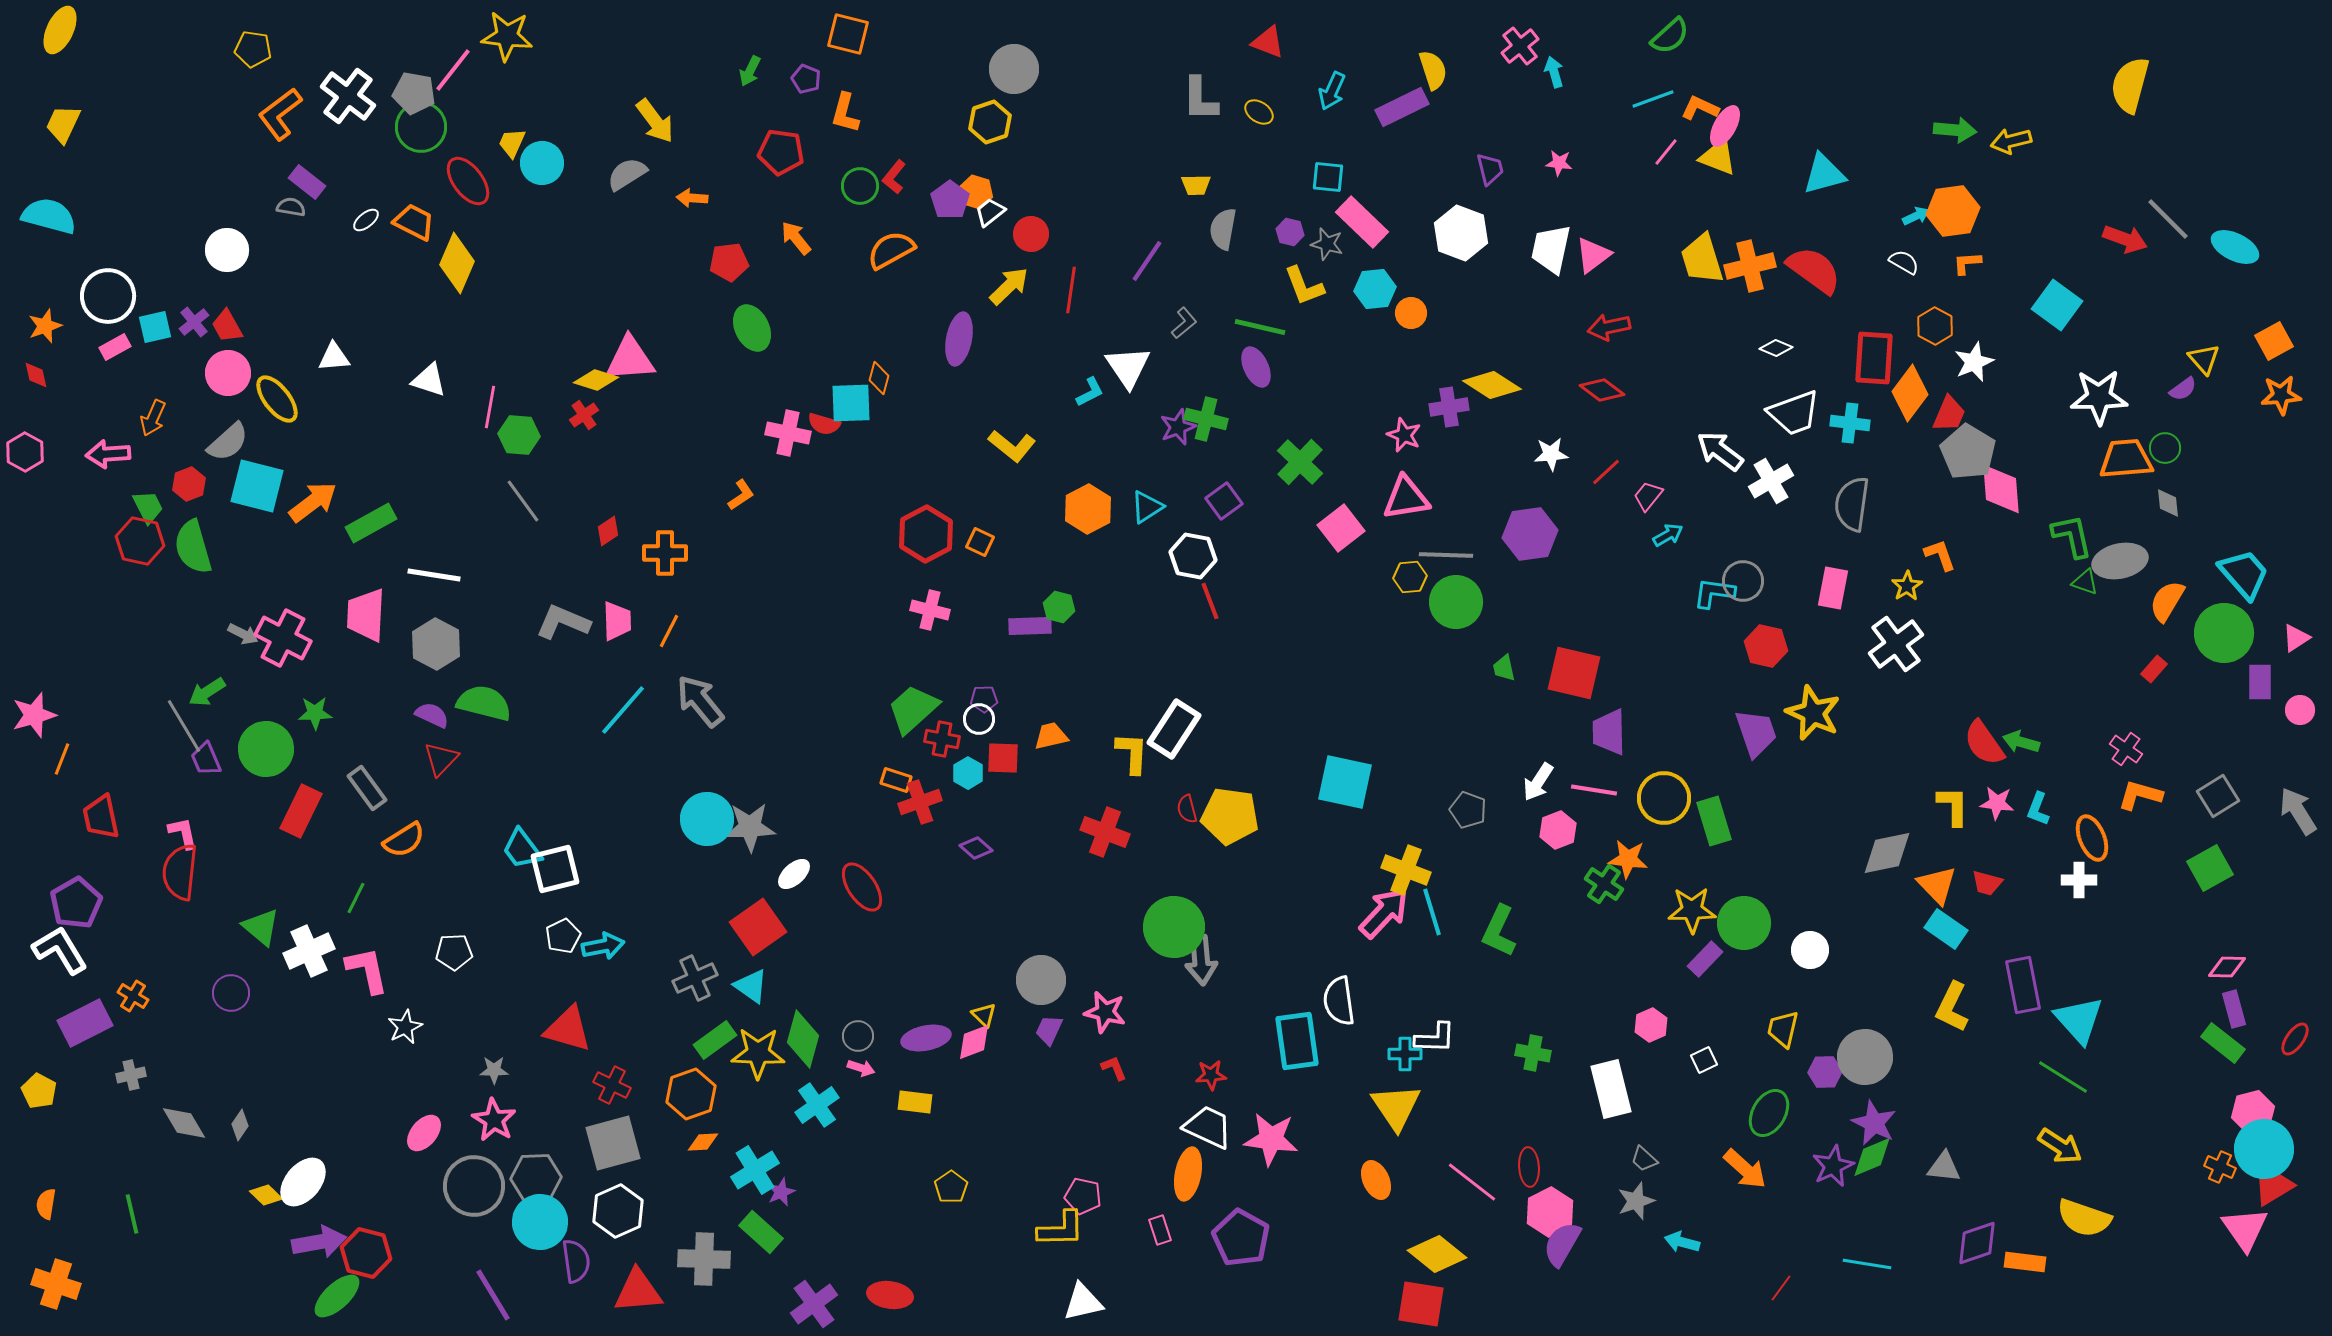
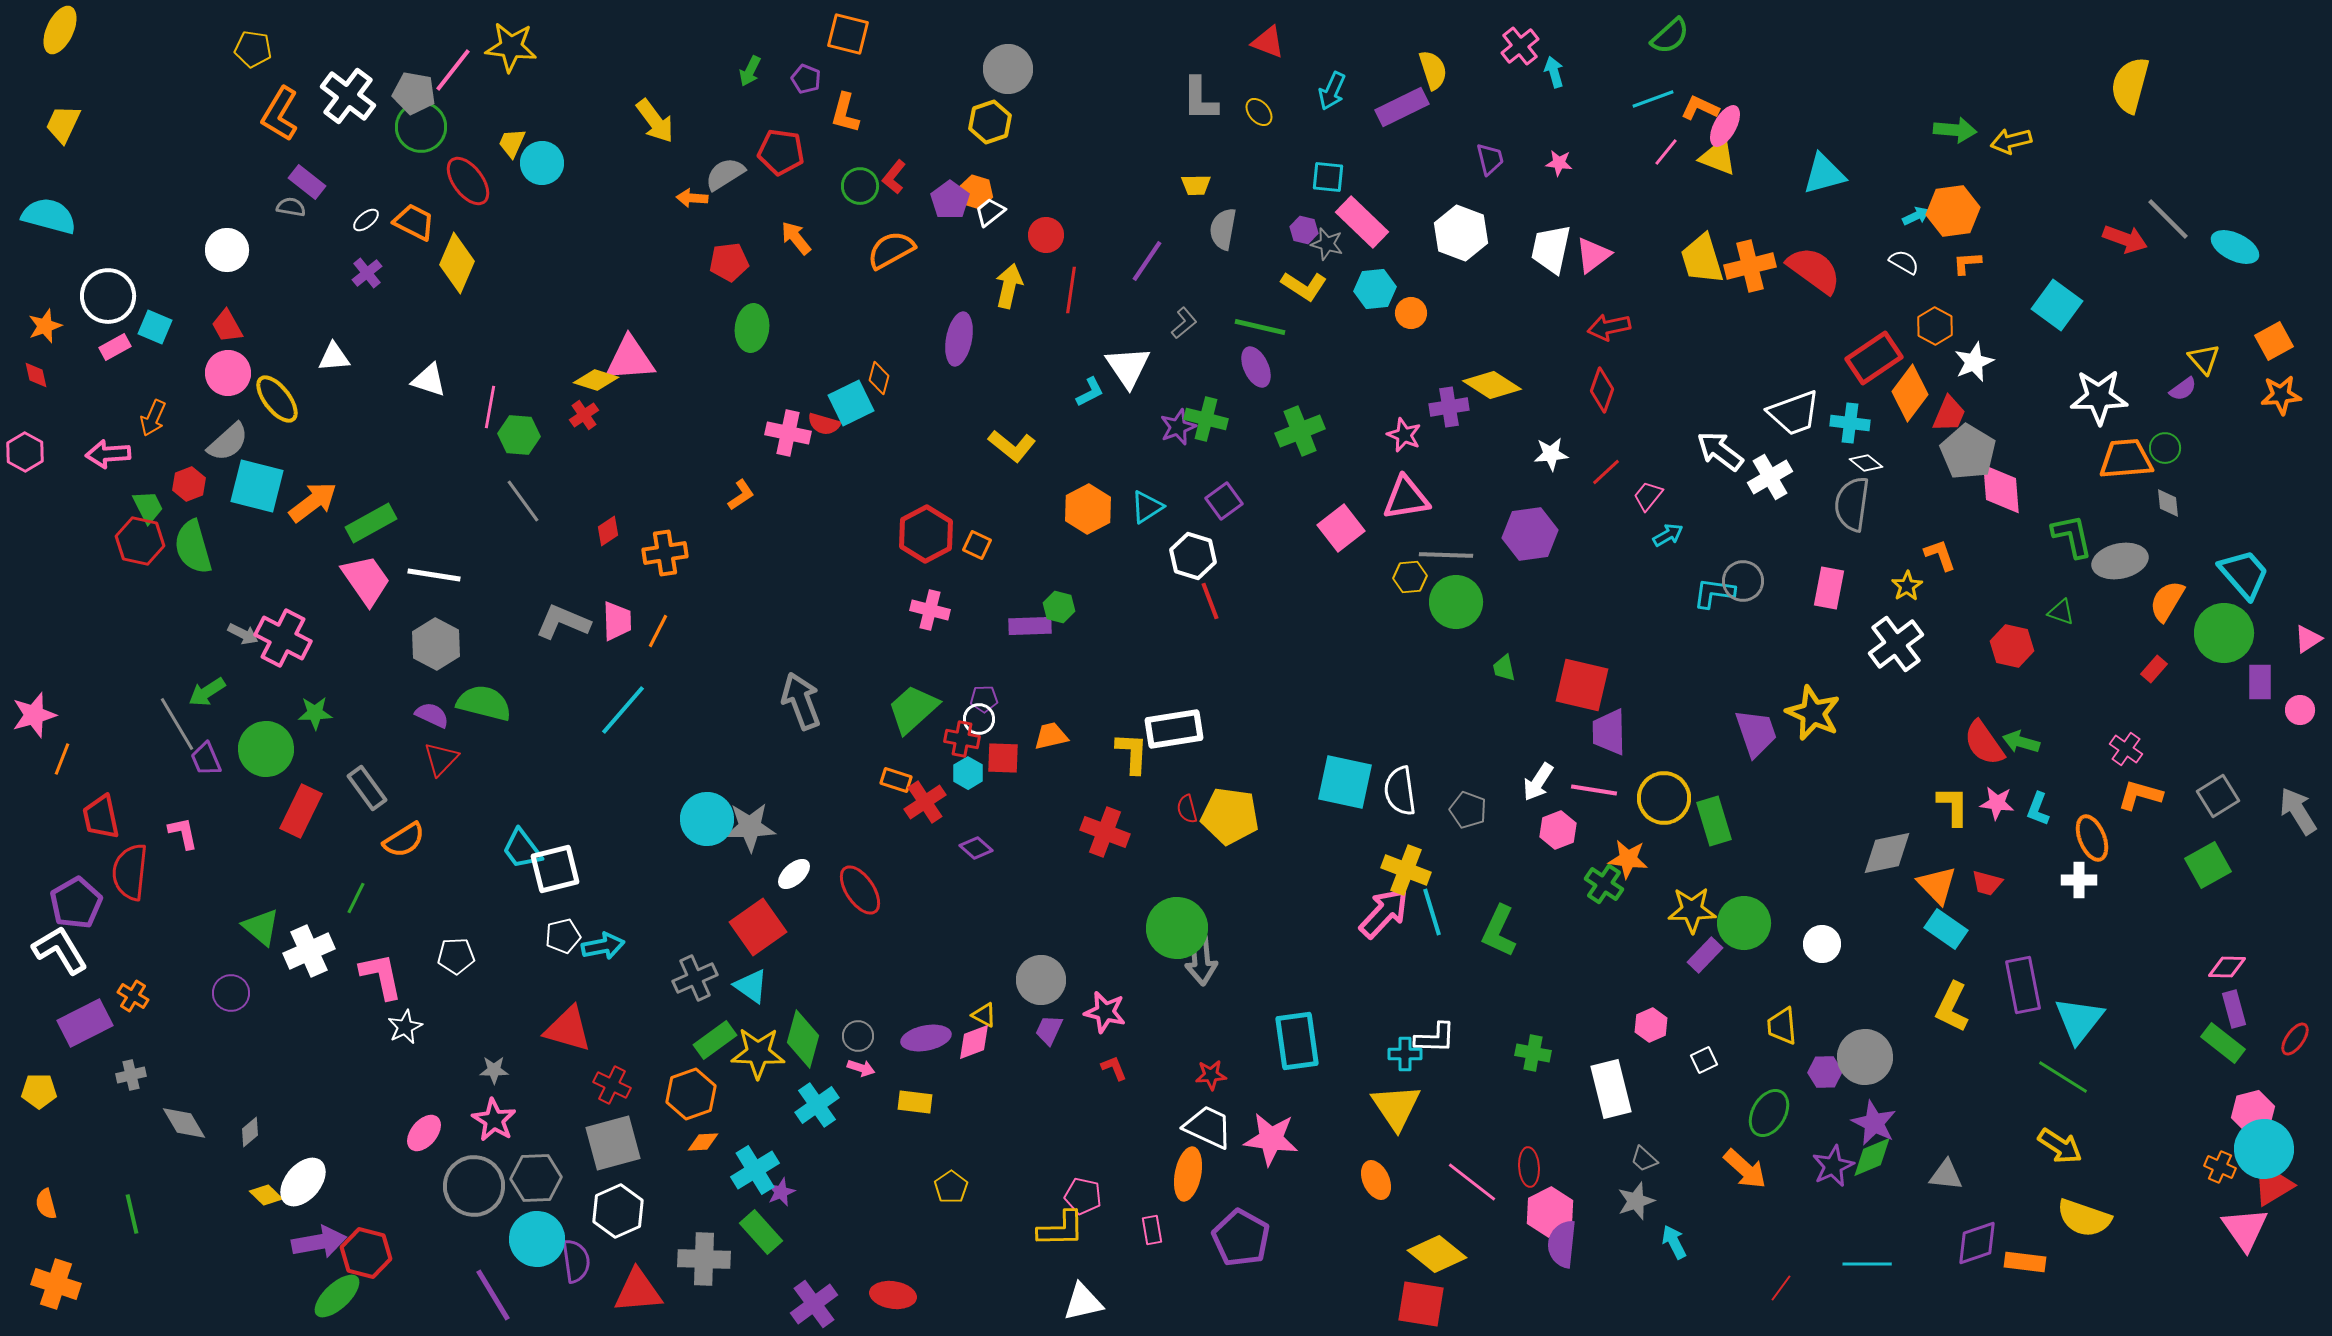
yellow star at (507, 36): moved 4 px right, 11 px down
gray circle at (1014, 69): moved 6 px left
yellow ellipse at (1259, 112): rotated 16 degrees clockwise
orange L-shape at (280, 114): rotated 22 degrees counterclockwise
purple trapezoid at (1490, 169): moved 10 px up
gray semicircle at (627, 174): moved 98 px right
purple hexagon at (1290, 232): moved 14 px right, 2 px up
red circle at (1031, 234): moved 15 px right, 1 px down
yellow arrow at (1009, 286): rotated 33 degrees counterclockwise
yellow L-shape at (1304, 286): rotated 36 degrees counterclockwise
purple cross at (194, 322): moved 173 px right, 49 px up
cyan square at (155, 327): rotated 36 degrees clockwise
green ellipse at (752, 328): rotated 33 degrees clockwise
white diamond at (1776, 348): moved 90 px right, 115 px down; rotated 16 degrees clockwise
red rectangle at (1874, 358): rotated 52 degrees clockwise
red diamond at (1602, 390): rotated 72 degrees clockwise
cyan square at (851, 403): rotated 24 degrees counterclockwise
green cross at (1300, 462): moved 31 px up; rotated 24 degrees clockwise
white cross at (1771, 481): moved 1 px left, 4 px up
orange square at (980, 542): moved 3 px left, 3 px down
orange cross at (665, 553): rotated 9 degrees counterclockwise
white hexagon at (1193, 556): rotated 6 degrees clockwise
green triangle at (2085, 582): moved 24 px left, 30 px down
pink rectangle at (1833, 588): moved 4 px left
pink trapezoid at (366, 615): moved 35 px up; rotated 142 degrees clockwise
orange line at (669, 631): moved 11 px left
pink triangle at (2296, 638): moved 12 px right, 1 px down
red hexagon at (1766, 646): moved 246 px right
red square at (1574, 673): moved 8 px right, 12 px down
gray arrow at (700, 701): moved 101 px right; rotated 18 degrees clockwise
gray line at (184, 726): moved 7 px left, 2 px up
white rectangle at (1174, 729): rotated 48 degrees clockwise
red cross at (942, 739): moved 20 px right
red cross at (920, 802): moved 5 px right; rotated 15 degrees counterclockwise
green square at (2210, 868): moved 2 px left, 3 px up
red semicircle at (180, 872): moved 50 px left
red ellipse at (862, 887): moved 2 px left, 3 px down
green circle at (1174, 927): moved 3 px right, 1 px down
white pentagon at (563, 936): rotated 12 degrees clockwise
white circle at (1810, 950): moved 12 px right, 6 px up
white pentagon at (454, 952): moved 2 px right, 4 px down
purple rectangle at (1705, 959): moved 4 px up
pink L-shape at (367, 970): moved 14 px right, 6 px down
white semicircle at (1339, 1001): moved 61 px right, 210 px up
yellow triangle at (984, 1015): rotated 16 degrees counterclockwise
cyan triangle at (2079, 1020): rotated 20 degrees clockwise
yellow trapezoid at (1783, 1029): moved 1 px left, 3 px up; rotated 18 degrees counterclockwise
yellow pentagon at (39, 1091): rotated 28 degrees counterclockwise
gray diamond at (240, 1125): moved 10 px right, 7 px down; rotated 16 degrees clockwise
gray triangle at (1944, 1167): moved 2 px right, 8 px down
orange semicircle at (46, 1204): rotated 24 degrees counterclockwise
cyan circle at (540, 1222): moved 3 px left, 17 px down
pink rectangle at (1160, 1230): moved 8 px left; rotated 8 degrees clockwise
green rectangle at (761, 1232): rotated 6 degrees clockwise
cyan arrow at (1682, 1242): moved 8 px left; rotated 48 degrees clockwise
purple semicircle at (1562, 1244): rotated 24 degrees counterclockwise
cyan line at (1867, 1264): rotated 9 degrees counterclockwise
red ellipse at (890, 1295): moved 3 px right
